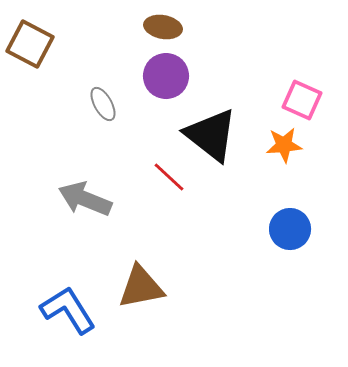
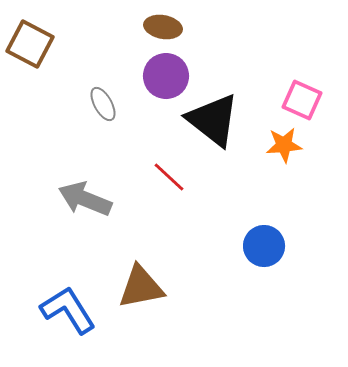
black triangle: moved 2 px right, 15 px up
blue circle: moved 26 px left, 17 px down
